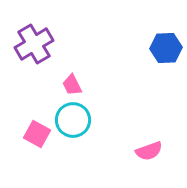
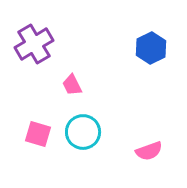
blue hexagon: moved 15 px left; rotated 24 degrees counterclockwise
cyan circle: moved 10 px right, 12 px down
pink square: moved 1 px right; rotated 12 degrees counterclockwise
